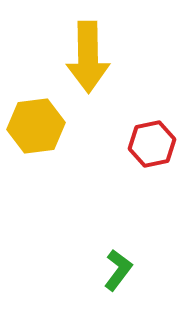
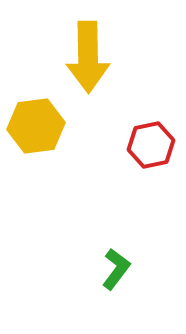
red hexagon: moved 1 px left, 1 px down
green L-shape: moved 2 px left, 1 px up
